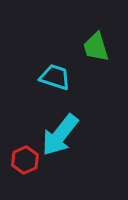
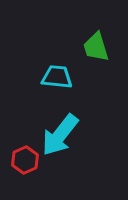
cyan trapezoid: moved 2 px right; rotated 12 degrees counterclockwise
